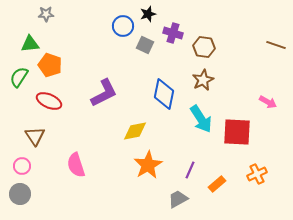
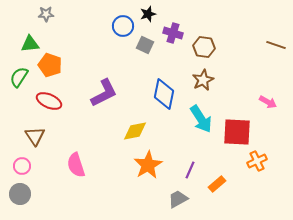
orange cross: moved 13 px up
